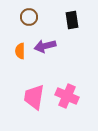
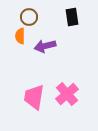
black rectangle: moved 3 px up
orange semicircle: moved 15 px up
pink cross: moved 2 px up; rotated 25 degrees clockwise
